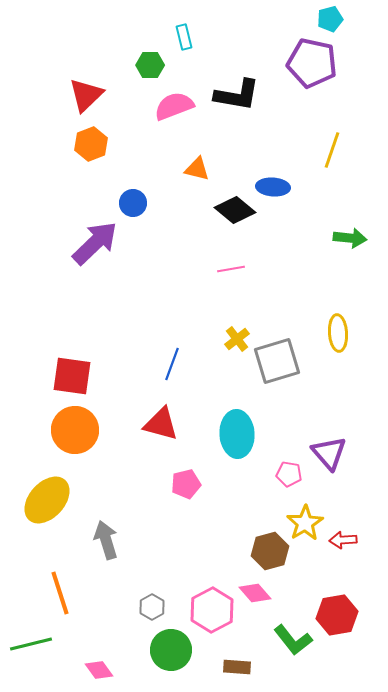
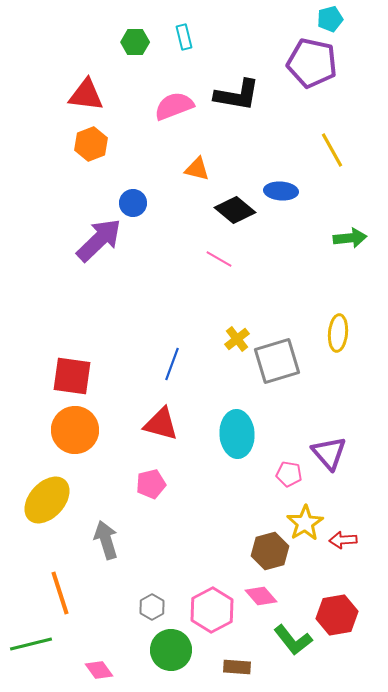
green hexagon at (150, 65): moved 15 px left, 23 px up
red triangle at (86, 95): rotated 51 degrees clockwise
yellow line at (332, 150): rotated 48 degrees counterclockwise
blue ellipse at (273, 187): moved 8 px right, 4 px down
green arrow at (350, 238): rotated 12 degrees counterclockwise
purple arrow at (95, 243): moved 4 px right, 3 px up
pink line at (231, 269): moved 12 px left, 10 px up; rotated 40 degrees clockwise
yellow ellipse at (338, 333): rotated 9 degrees clockwise
pink pentagon at (186, 484): moved 35 px left
pink diamond at (255, 593): moved 6 px right, 3 px down
